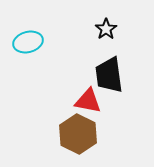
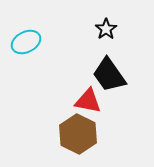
cyan ellipse: moved 2 px left; rotated 12 degrees counterclockwise
black trapezoid: rotated 27 degrees counterclockwise
